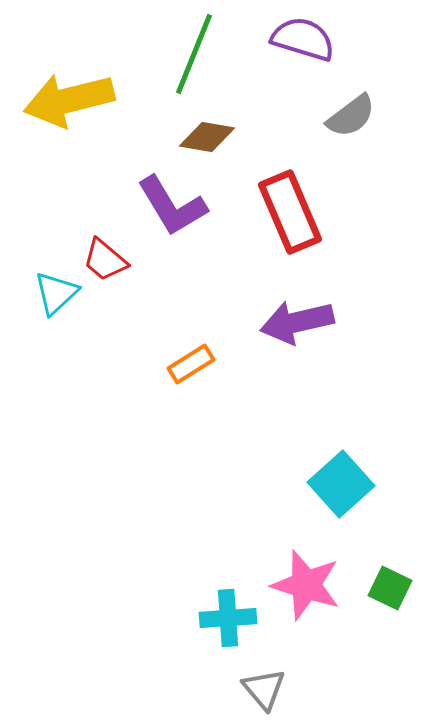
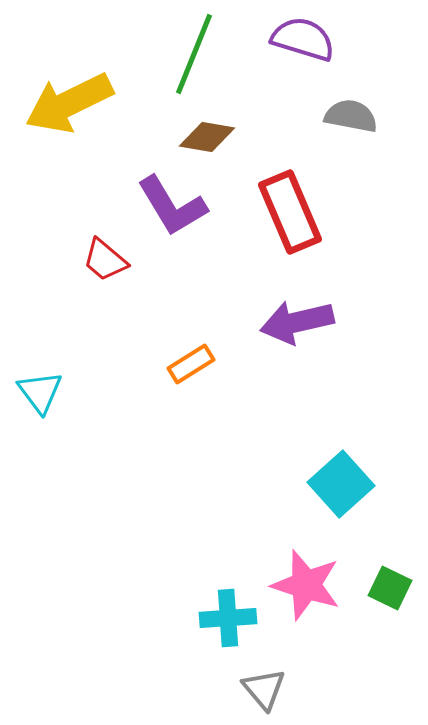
yellow arrow: moved 3 px down; rotated 12 degrees counterclockwise
gray semicircle: rotated 132 degrees counterclockwise
cyan triangle: moved 16 px left, 99 px down; rotated 24 degrees counterclockwise
